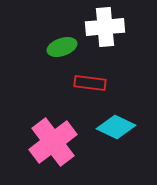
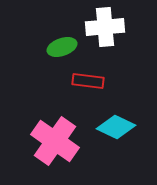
red rectangle: moved 2 px left, 2 px up
pink cross: moved 2 px right, 1 px up; rotated 18 degrees counterclockwise
